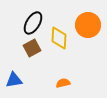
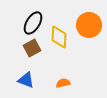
orange circle: moved 1 px right
yellow diamond: moved 1 px up
blue triangle: moved 12 px right; rotated 30 degrees clockwise
